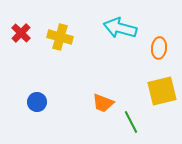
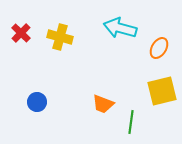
orange ellipse: rotated 25 degrees clockwise
orange trapezoid: moved 1 px down
green line: rotated 35 degrees clockwise
